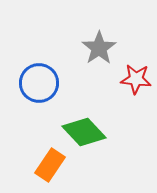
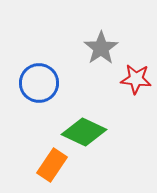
gray star: moved 2 px right
green diamond: rotated 21 degrees counterclockwise
orange rectangle: moved 2 px right
